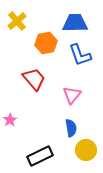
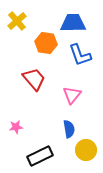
blue trapezoid: moved 2 px left
orange hexagon: rotated 20 degrees clockwise
pink star: moved 6 px right, 7 px down; rotated 24 degrees clockwise
blue semicircle: moved 2 px left, 1 px down
